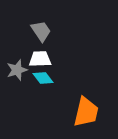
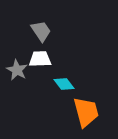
gray star: rotated 25 degrees counterclockwise
cyan diamond: moved 21 px right, 6 px down
orange trapezoid: rotated 28 degrees counterclockwise
